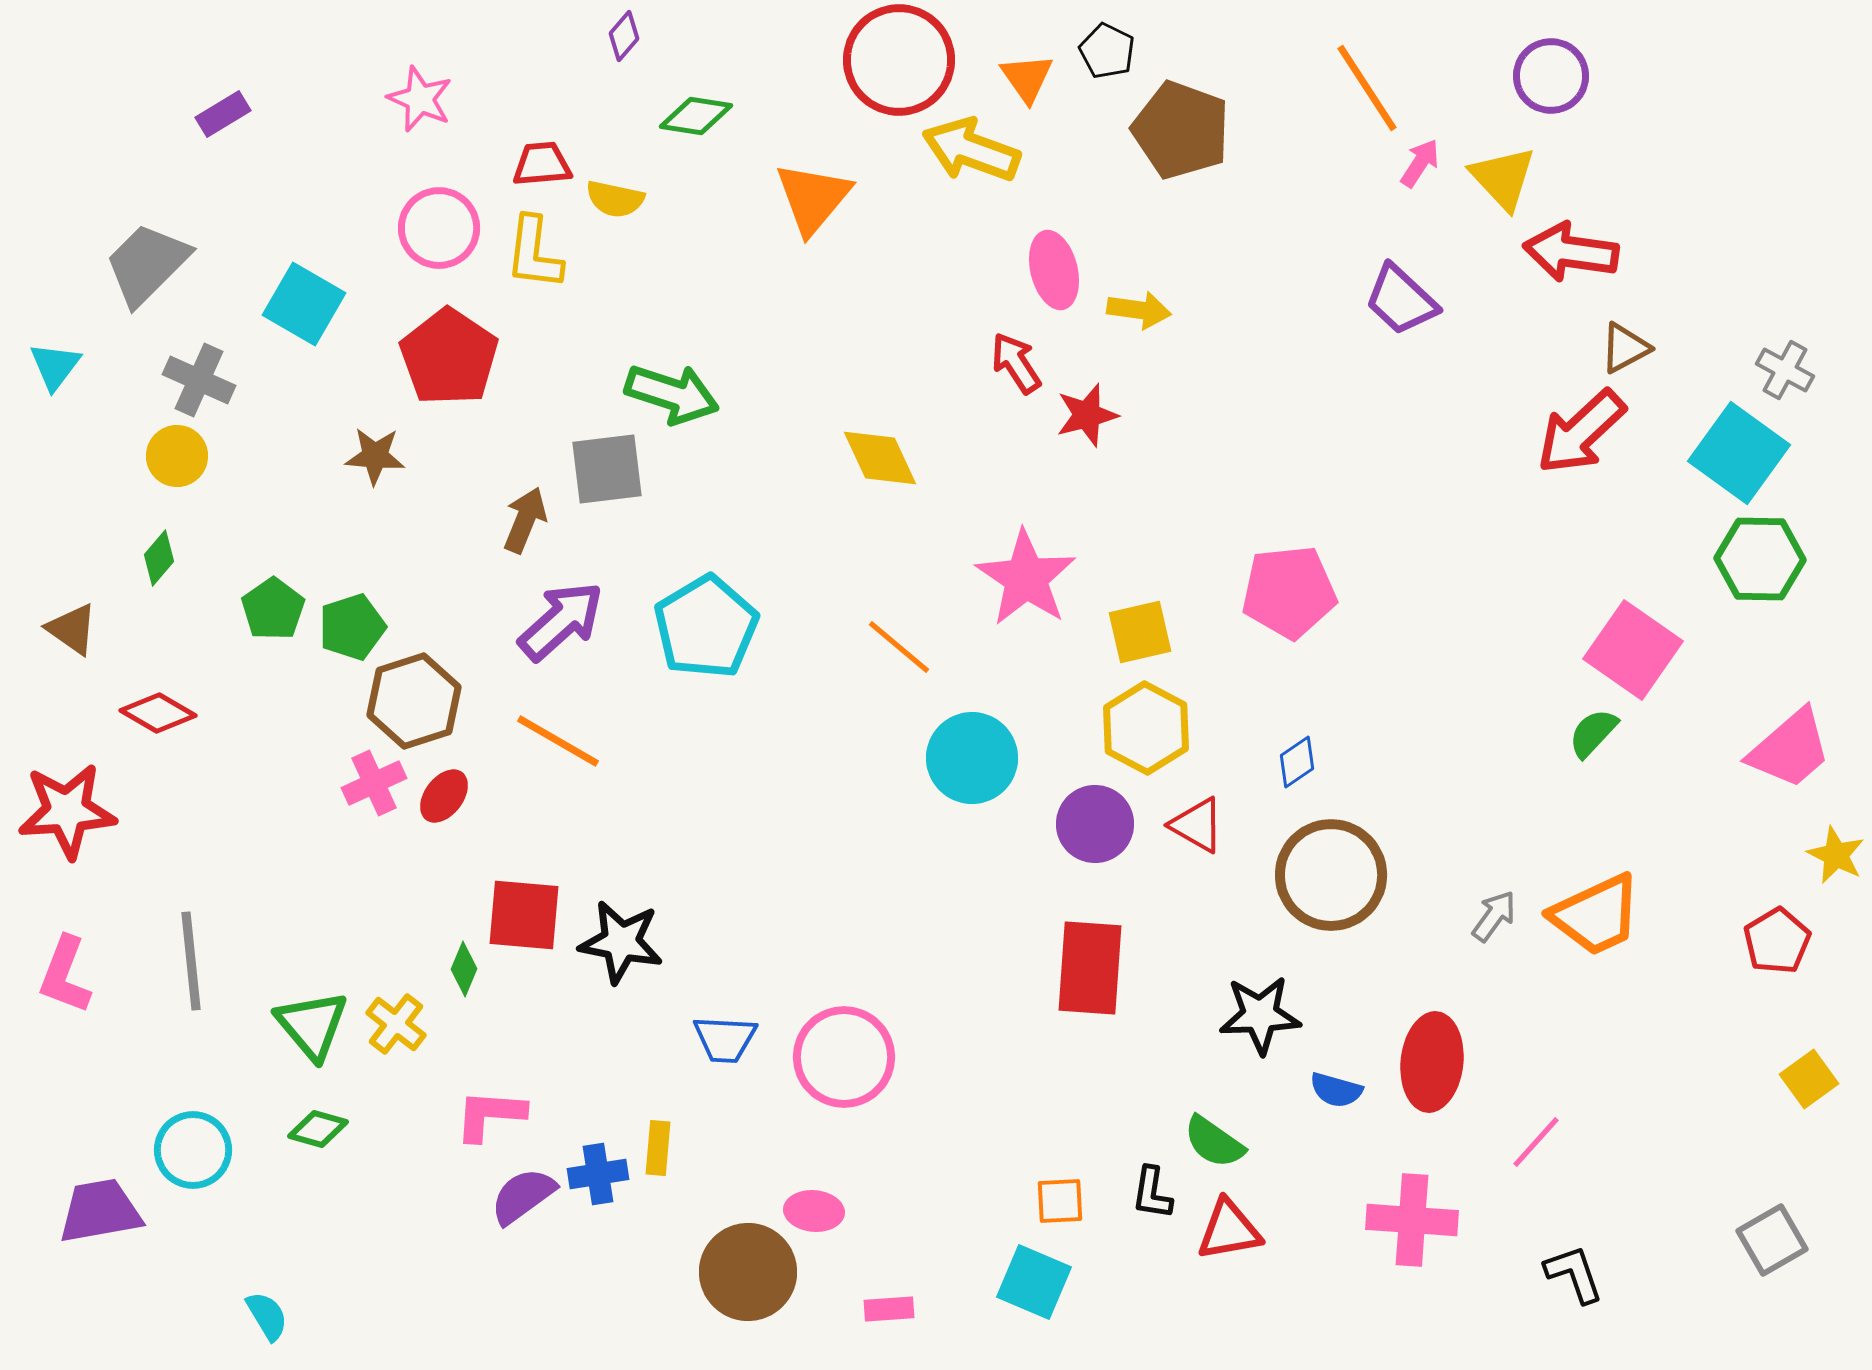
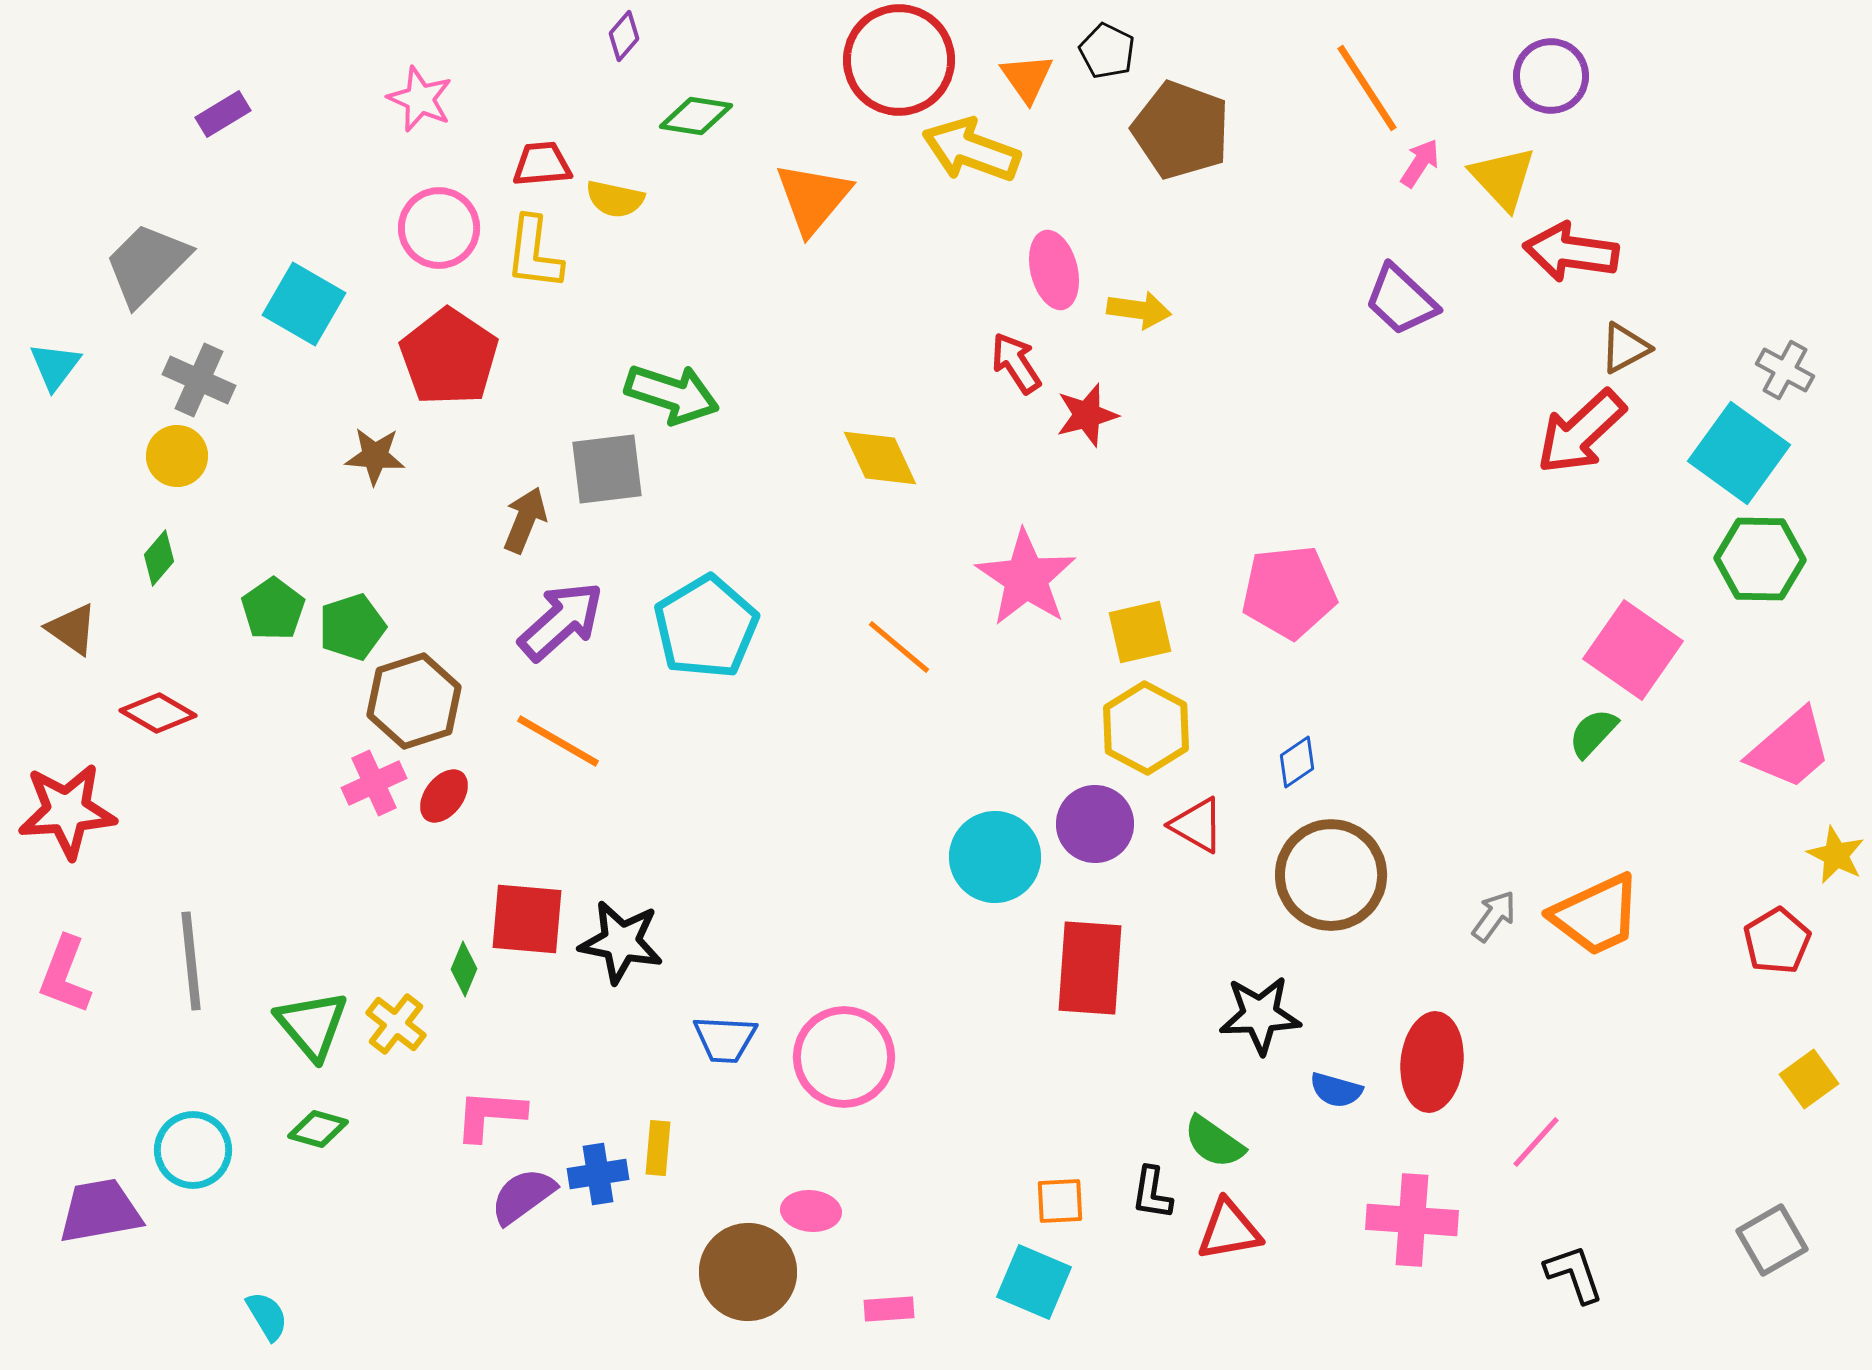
cyan circle at (972, 758): moved 23 px right, 99 px down
red square at (524, 915): moved 3 px right, 4 px down
pink ellipse at (814, 1211): moved 3 px left
